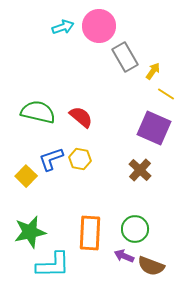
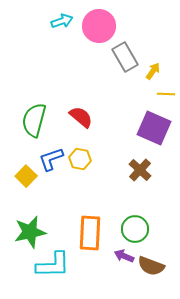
cyan arrow: moved 1 px left, 6 px up
yellow line: rotated 30 degrees counterclockwise
green semicircle: moved 4 px left, 8 px down; rotated 88 degrees counterclockwise
